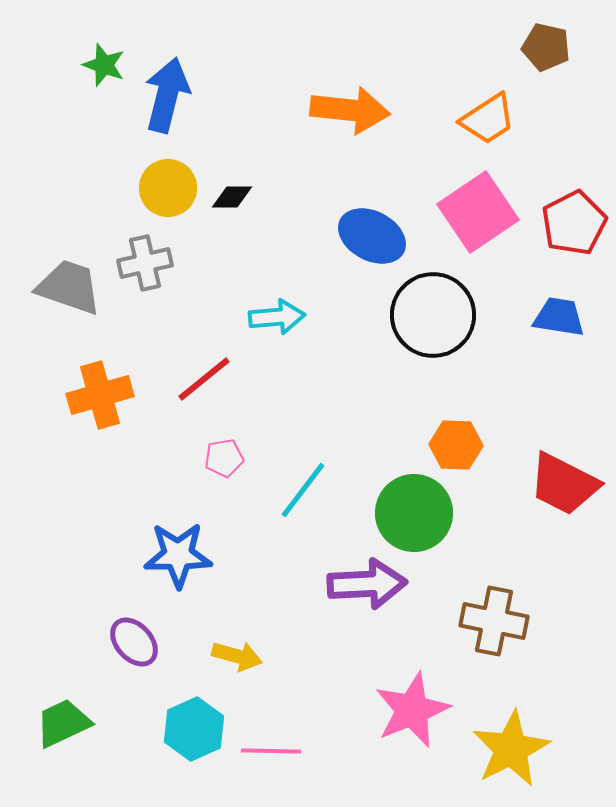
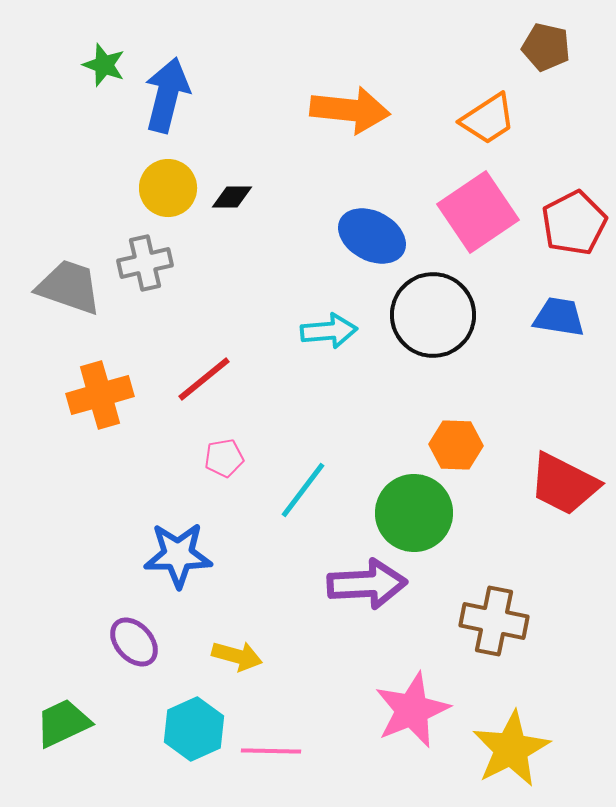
cyan arrow: moved 52 px right, 14 px down
